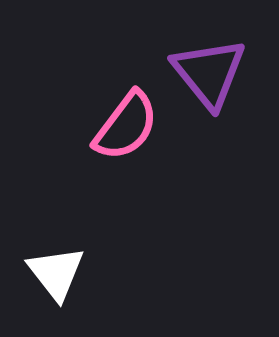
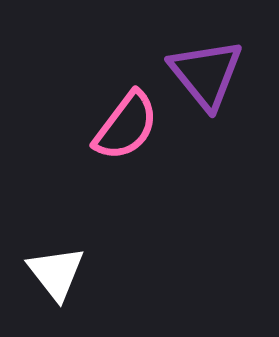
purple triangle: moved 3 px left, 1 px down
